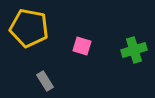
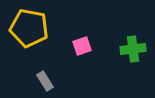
pink square: rotated 36 degrees counterclockwise
green cross: moved 1 px left, 1 px up; rotated 10 degrees clockwise
